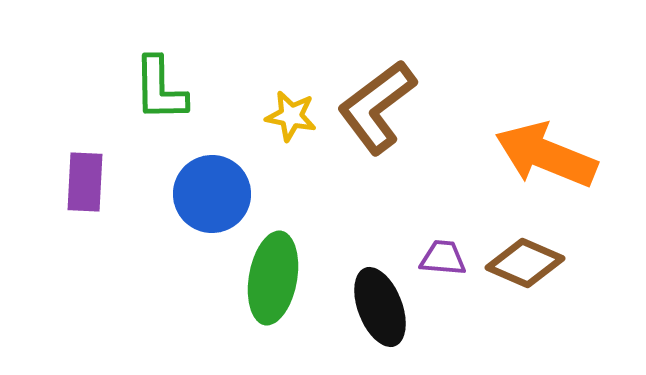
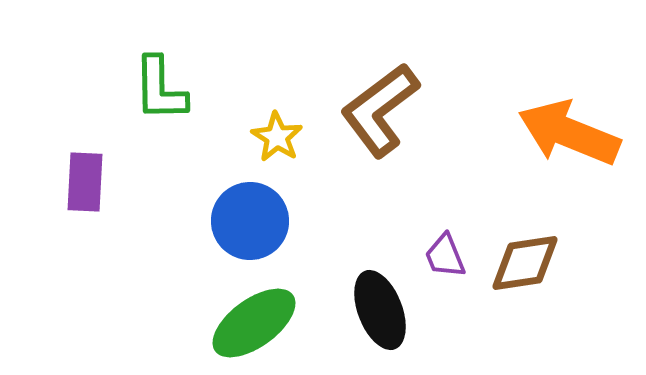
brown L-shape: moved 3 px right, 3 px down
yellow star: moved 14 px left, 21 px down; rotated 21 degrees clockwise
orange arrow: moved 23 px right, 22 px up
blue circle: moved 38 px right, 27 px down
purple trapezoid: moved 2 px right, 2 px up; rotated 117 degrees counterclockwise
brown diamond: rotated 32 degrees counterclockwise
green ellipse: moved 19 px left, 45 px down; rotated 44 degrees clockwise
black ellipse: moved 3 px down
